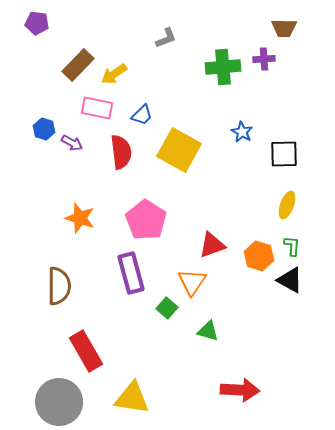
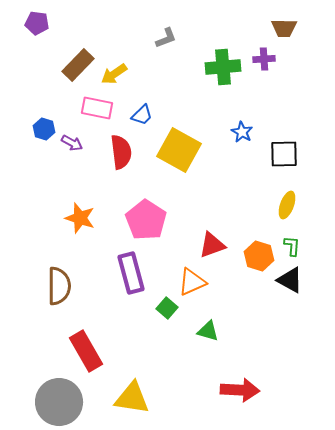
orange triangle: rotated 32 degrees clockwise
